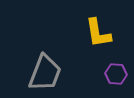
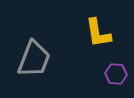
gray trapezoid: moved 11 px left, 14 px up
